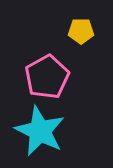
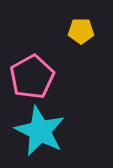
pink pentagon: moved 15 px left
